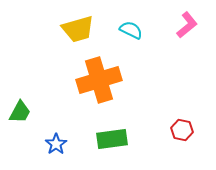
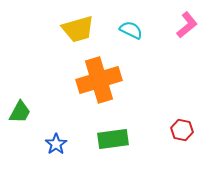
green rectangle: moved 1 px right
